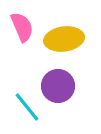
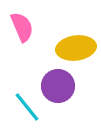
yellow ellipse: moved 12 px right, 9 px down
